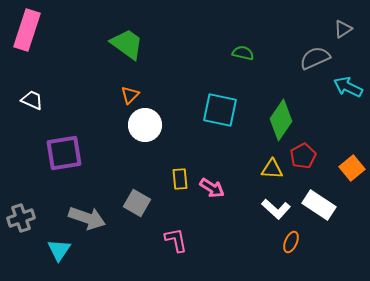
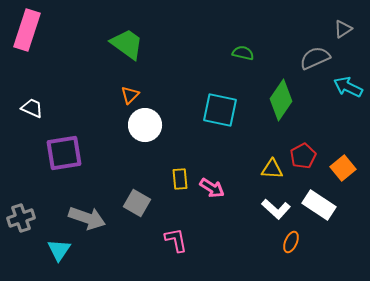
white trapezoid: moved 8 px down
green diamond: moved 20 px up
orange square: moved 9 px left
